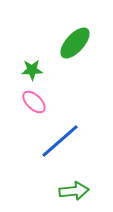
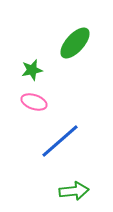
green star: rotated 10 degrees counterclockwise
pink ellipse: rotated 25 degrees counterclockwise
